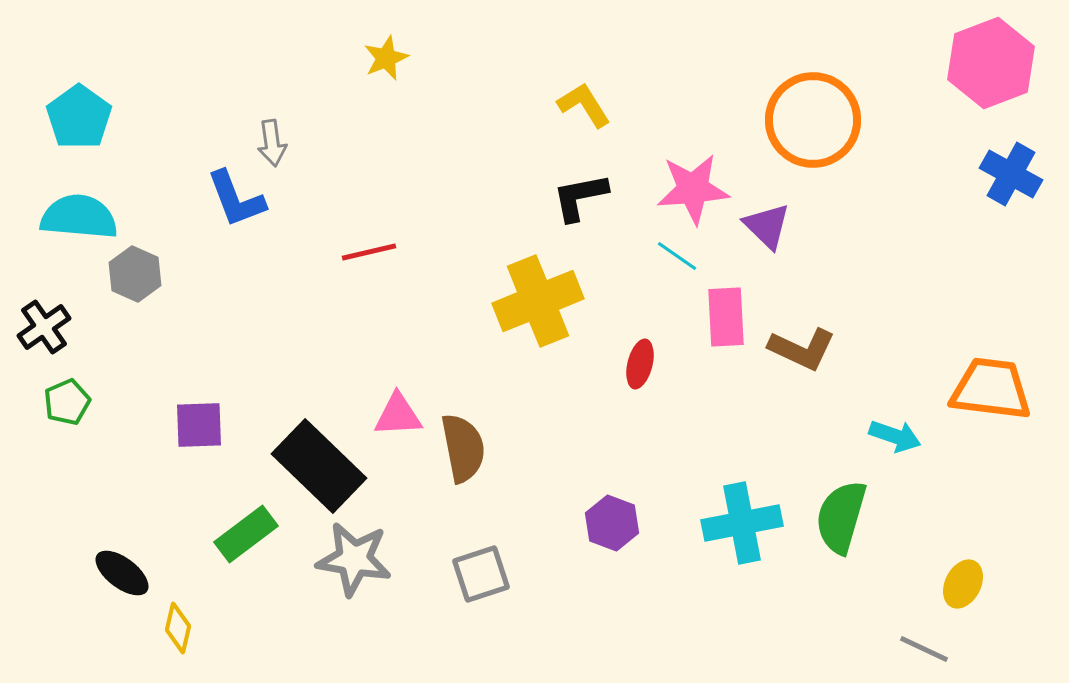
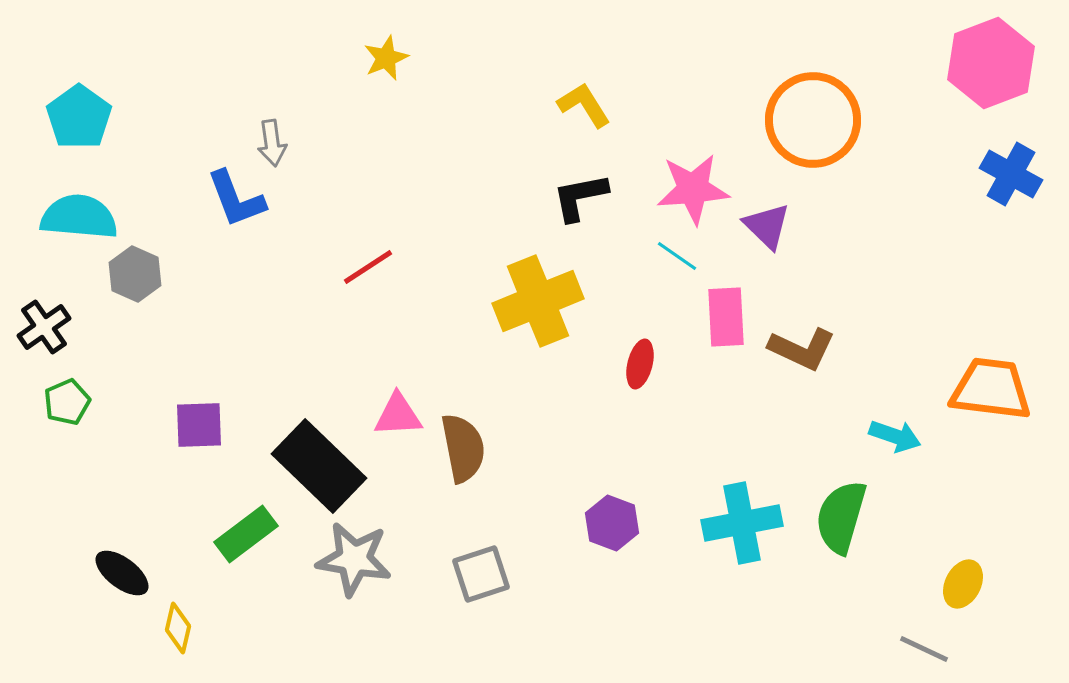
red line: moved 1 px left, 15 px down; rotated 20 degrees counterclockwise
